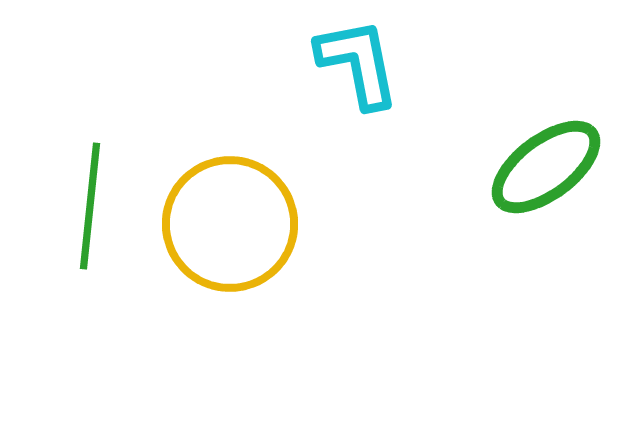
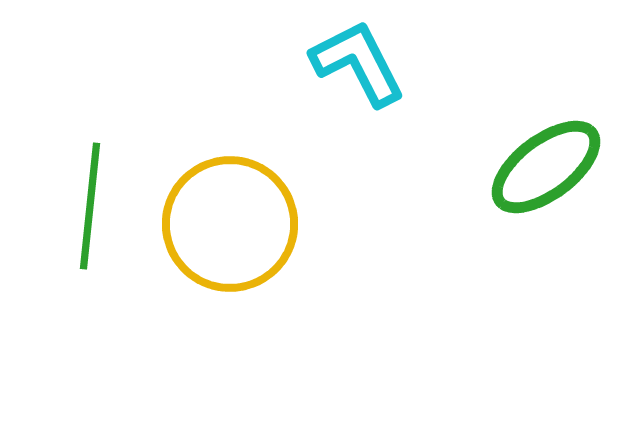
cyan L-shape: rotated 16 degrees counterclockwise
